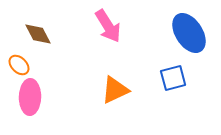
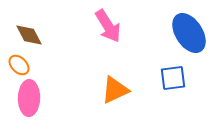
brown diamond: moved 9 px left, 1 px down
blue square: rotated 8 degrees clockwise
pink ellipse: moved 1 px left, 1 px down
